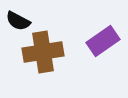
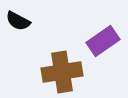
brown cross: moved 19 px right, 20 px down
